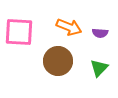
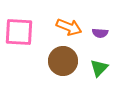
brown circle: moved 5 px right
